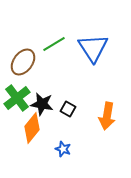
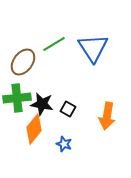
green cross: rotated 32 degrees clockwise
orange diamond: moved 2 px right, 1 px down
blue star: moved 1 px right, 5 px up
